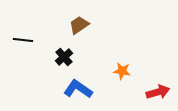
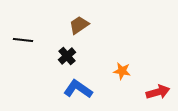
black cross: moved 3 px right, 1 px up
